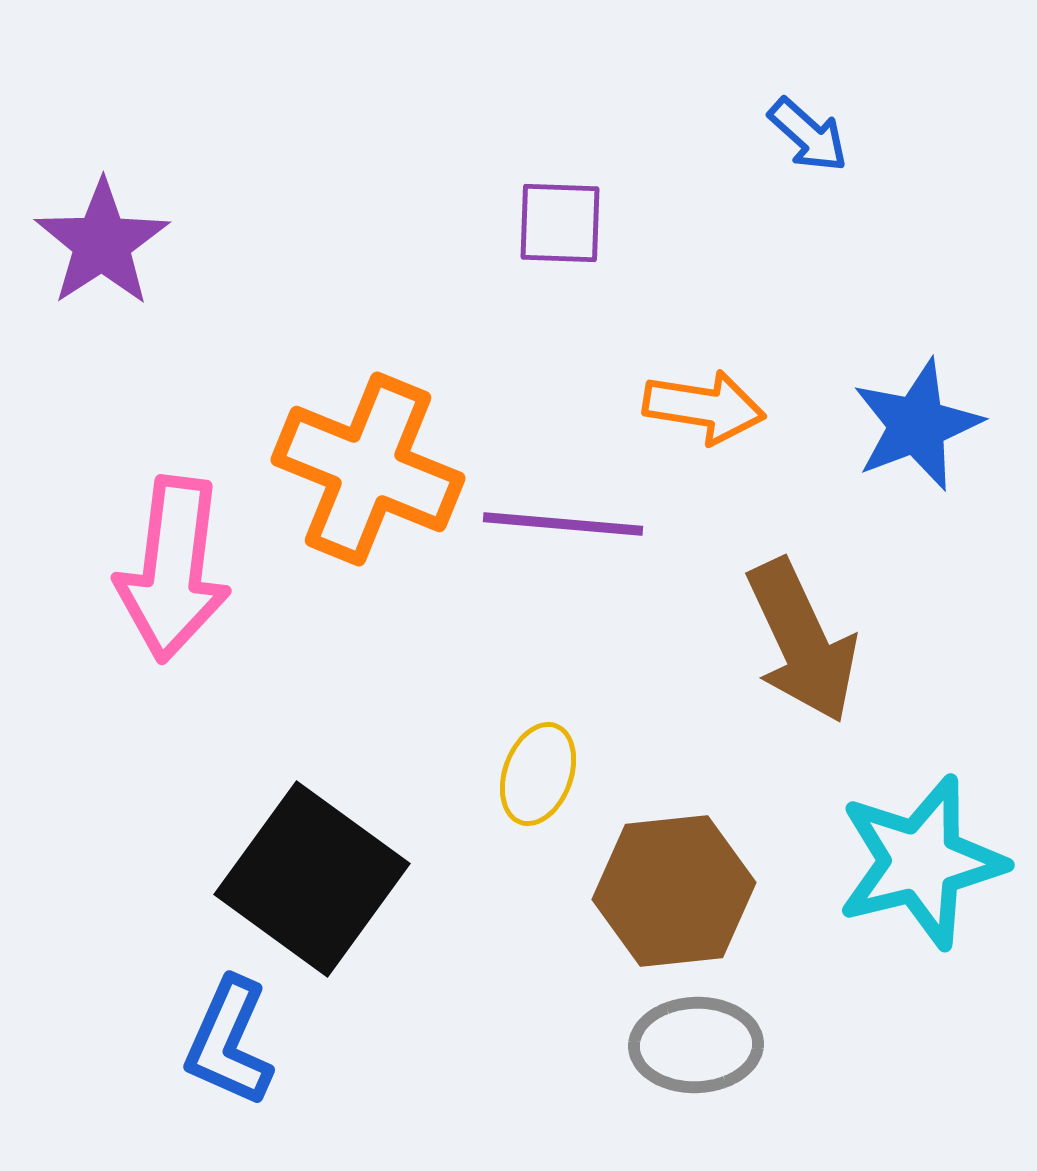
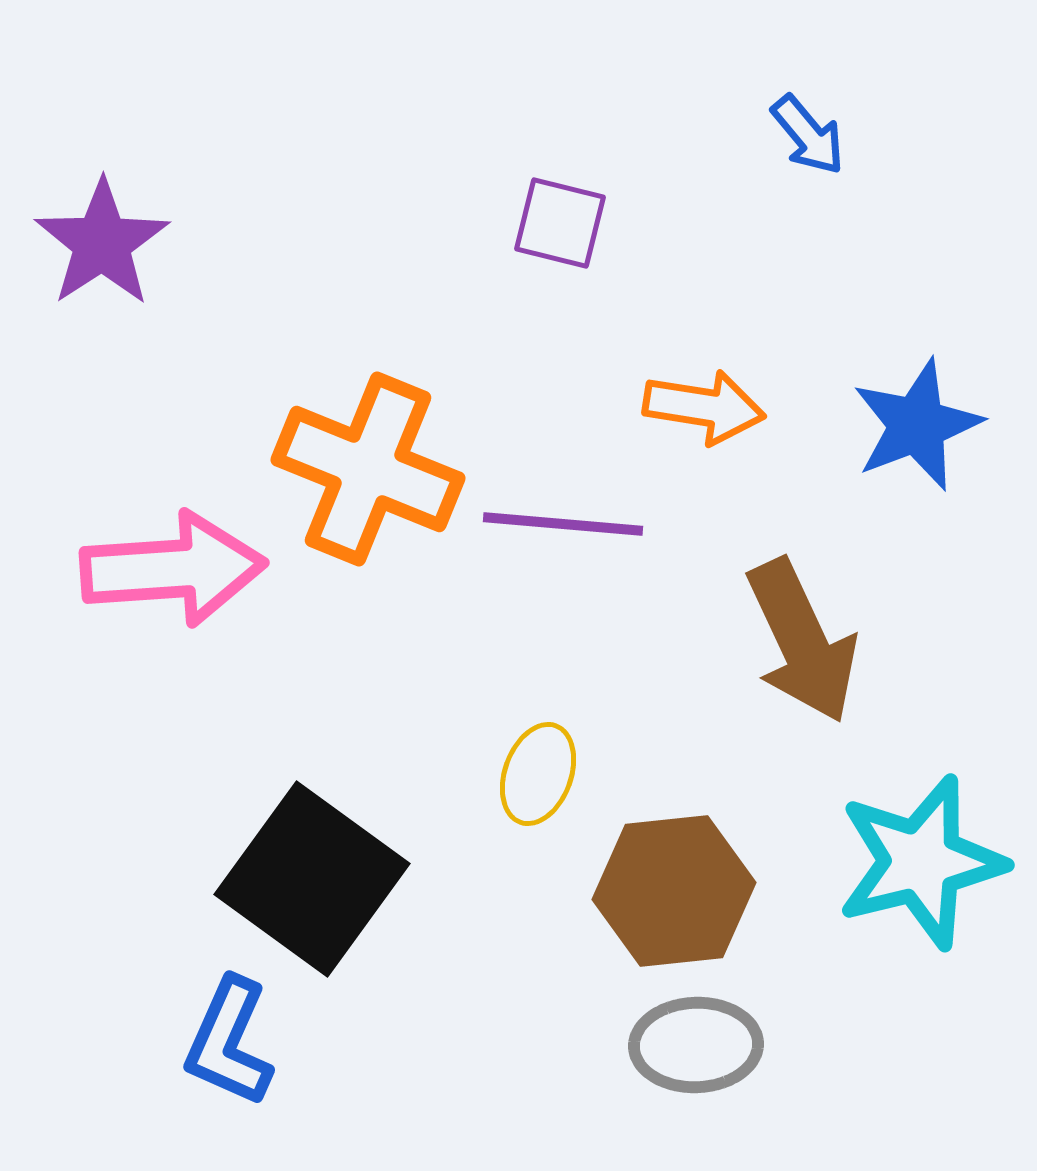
blue arrow: rotated 8 degrees clockwise
purple square: rotated 12 degrees clockwise
pink arrow: rotated 101 degrees counterclockwise
